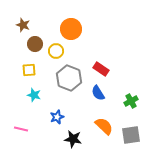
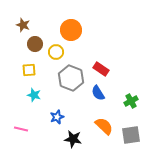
orange circle: moved 1 px down
yellow circle: moved 1 px down
gray hexagon: moved 2 px right
